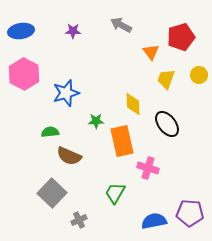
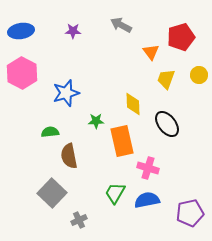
pink hexagon: moved 2 px left, 1 px up
brown semicircle: rotated 55 degrees clockwise
purple pentagon: rotated 16 degrees counterclockwise
blue semicircle: moved 7 px left, 21 px up
